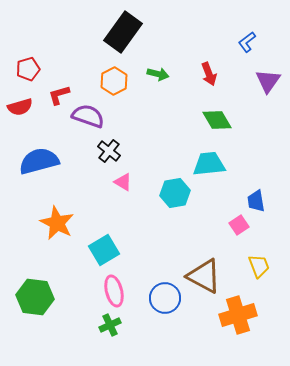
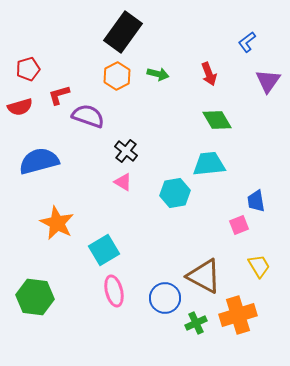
orange hexagon: moved 3 px right, 5 px up
black cross: moved 17 px right
pink square: rotated 12 degrees clockwise
yellow trapezoid: rotated 10 degrees counterclockwise
green cross: moved 86 px right, 2 px up
